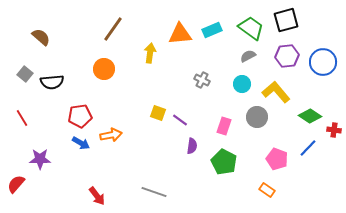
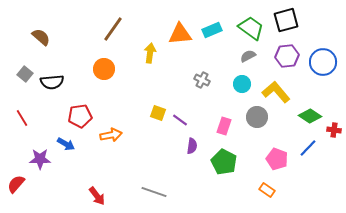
blue arrow: moved 15 px left, 1 px down
